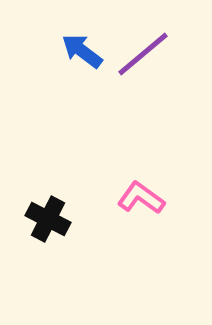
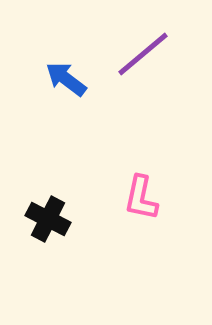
blue arrow: moved 16 px left, 28 px down
pink L-shape: rotated 114 degrees counterclockwise
